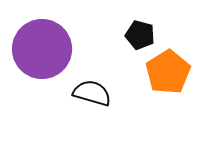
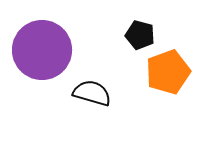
purple circle: moved 1 px down
orange pentagon: rotated 12 degrees clockwise
